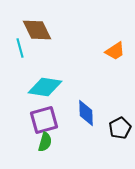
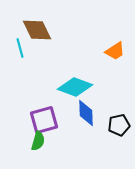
cyan diamond: moved 30 px right; rotated 12 degrees clockwise
black pentagon: moved 1 px left, 3 px up; rotated 15 degrees clockwise
green semicircle: moved 7 px left, 1 px up
